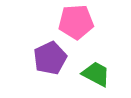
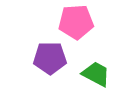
purple pentagon: rotated 24 degrees clockwise
